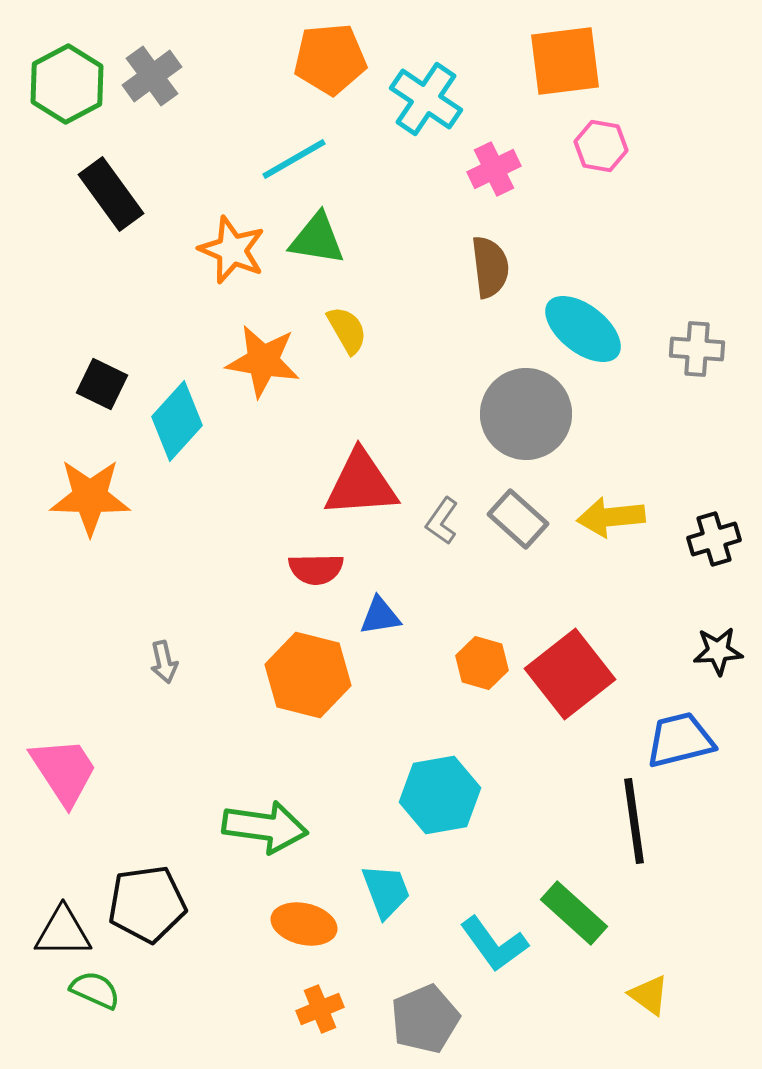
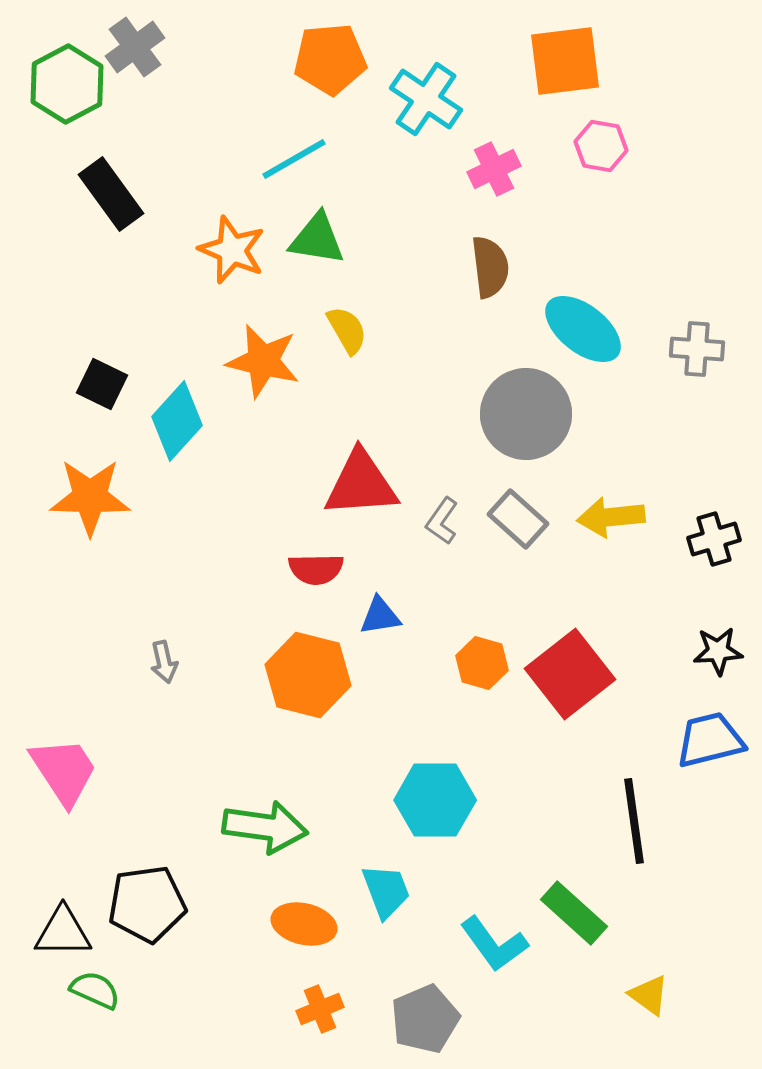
gray cross at (152, 76): moved 17 px left, 29 px up
orange star at (263, 361): rotated 4 degrees clockwise
blue trapezoid at (680, 740): moved 30 px right
cyan hexagon at (440, 795): moved 5 px left, 5 px down; rotated 10 degrees clockwise
